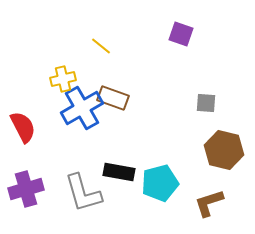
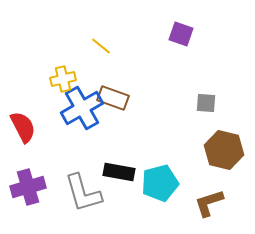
purple cross: moved 2 px right, 2 px up
